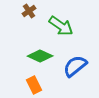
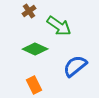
green arrow: moved 2 px left
green diamond: moved 5 px left, 7 px up
